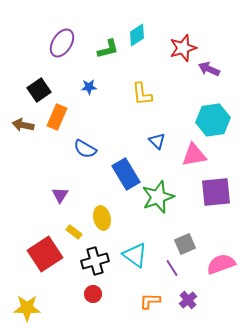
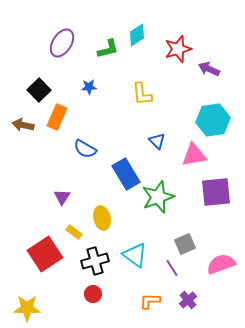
red star: moved 5 px left, 1 px down
black square: rotated 10 degrees counterclockwise
purple triangle: moved 2 px right, 2 px down
